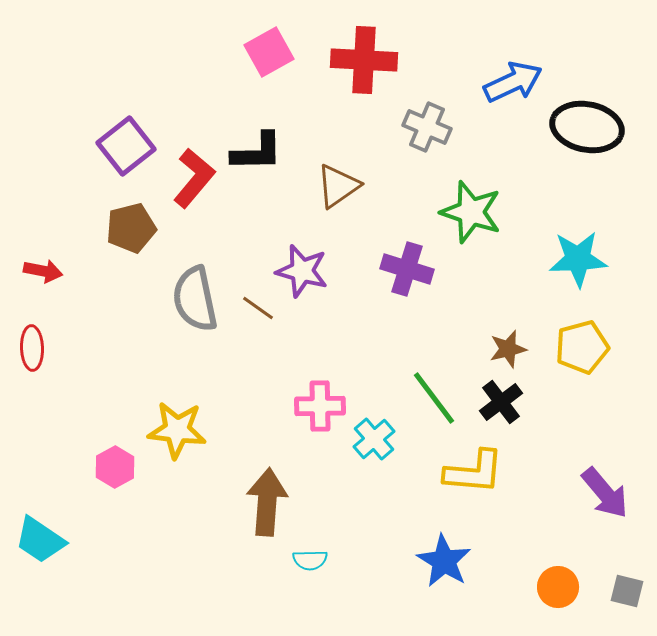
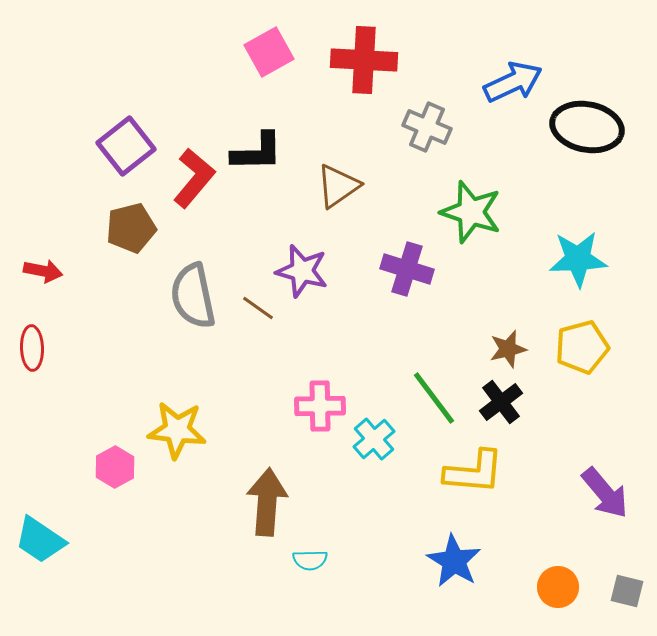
gray semicircle: moved 2 px left, 3 px up
blue star: moved 10 px right
